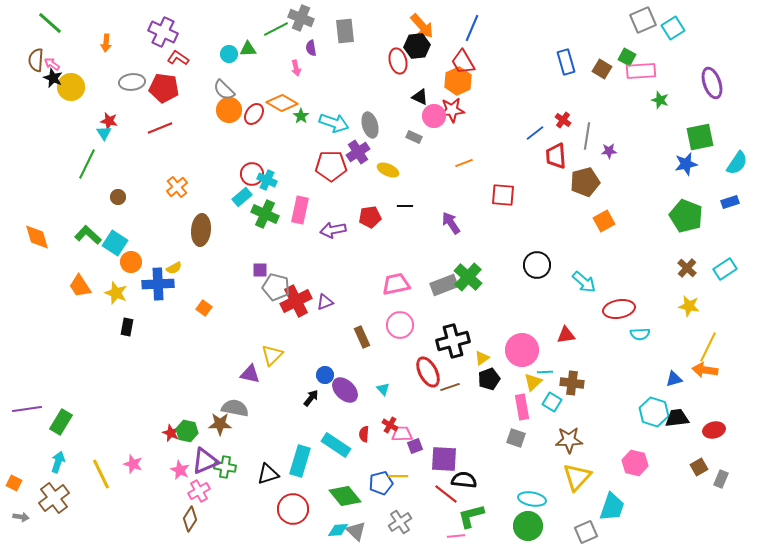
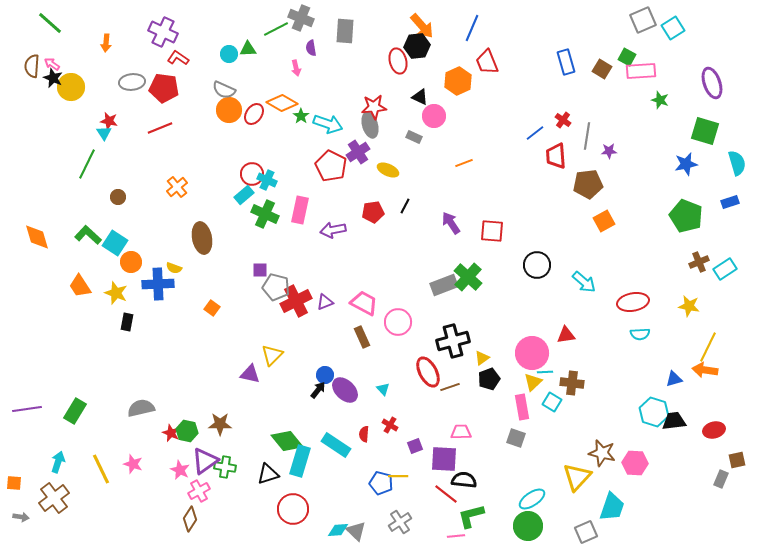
gray rectangle at (345, 31): rotated 10 degrees clockwise
brown semicircle at (36, 60): moved 4 px left, 6 px down
red trapezoid at (463, 62): moved 24 px right; rotated 8 degrees clockwise
gray semicircle at (224, 90): rotated 20 degrees counterclockwise
red star at (452, 110): moved 78 px left, 3 px up
cyan arrow at (334, 123): moved 6 px left, 1 px down
green square at (700, 137): moved 5 px right, 6 px up; rotated 28 degrees clockwise
cyan semicircle at (737, 163): rotated 50 degrees counterclockwise
red pentagon at (331, 166): rotated 28 degrees clockwise
brown pentagon at (585, 182): moved 3 px right, 2 px down; rotated 8 degrees clockwise
red square at (503, 195): moved 11 px left, 36 px down
cyan rectangle at (242, 197): moved 2 px right, 2 px up
black line at (405, 206): rotated 63 degrees counterclockwise
red pentagon at (370, 217): moved 3 px right, 5 px up
brown ellipse at (201, 230): moved 1 px right, 8 px down; rotated 16 degrees counterclockwise
yellow semicircle at (174, 268): rotated 49 degrees clockwise
brown cross at (687, 268): moved 12 px right, 6 px up; rotated 24 degrees clockwise
pink trapezoid at (396, 284): moved 32 px left, 19 px down; rotated 40 degrees clockwise
orange square at (204, 308): moved 8 px right
red ellipse at (619, 309): moved 14 px right, 7 px up
pink circle at (400, 325): moved 2 px left, 3 px up
black rectangle at (127, 327): moved 5 px up
pink circle at (522, 350): moved 10 px right, 3 px down
black arrow at (311, 398): moved 7 px right, 8 px up
gray semicircle at (235, 408): moved 94 px left; rotated 24 degrees counterclockwise
black trapezoid at (677, 418): moved 3 px left, 3 px down
green rectangle at (61, 422): moved 14 px right, 11 px up
pink trapezoid at (402, 434): moved 59 px right, 2 px up
brown star at (569, 440): moved 33 px right, 13 px down; rotated 16 degrees clockwise
purple triangle at (205, 461): rotated 12 degrees counterclockwise
pink hexagon at (635, 463): rotated 10 degrees counterclockwise
brown square at (699, 467): moved 38 px right, 7 px up; rotated 18 degrees clockwise
yellow line at (101, 474): moved 5 px up
orange square at (14, 483): rotated 21 degrees counterclockwise
blue pentagon at (381, 483): rotated 30 degrees clockwise
green diamond at (345, 496): moved 58 px left, 55 px up
cyan ellipse at (532, 499): rotated 44 degrees counterclockwise
